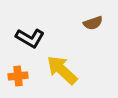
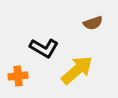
black L-shape: moved 14 px right, 10 px down
yellow arrow: moved 15 px right; rotated 96 degrees clockwise
